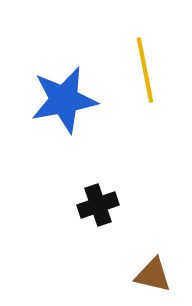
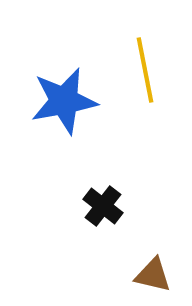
blue star: moved 1 px down
black cross: moved 5 px right, 1 px down; rotated 33 degrees counterclockwise
